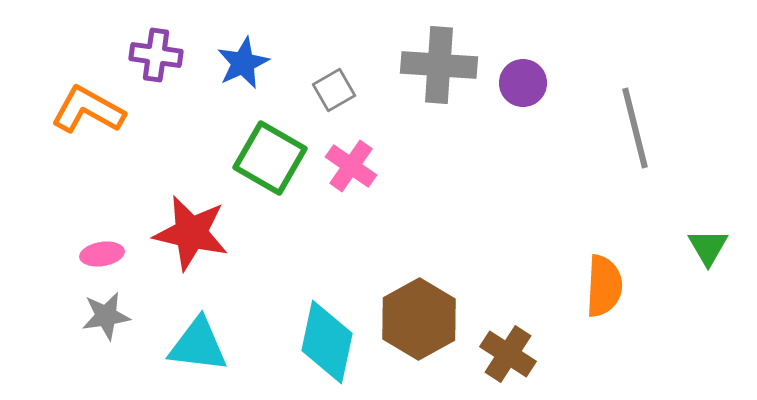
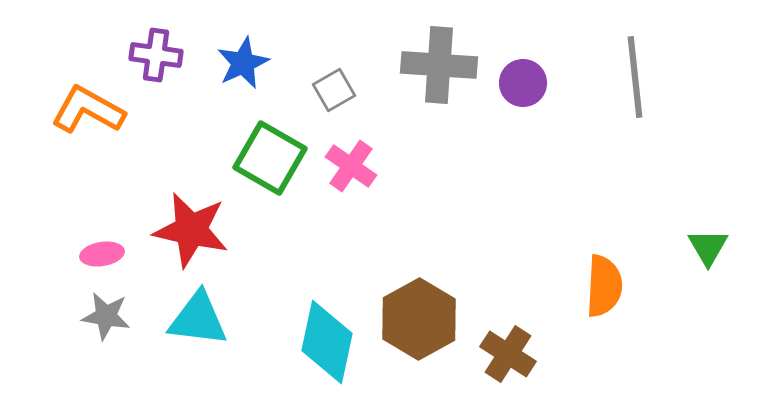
gray line: moved 51 px up; rotated 8 degrees clockwise
red star: moved 3 px up
gray star: rotated 18 degrees clockwise
cyan triangle: moved 26 px up
